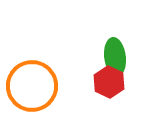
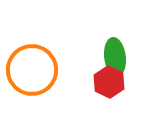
orange circle: moved 16 px up
